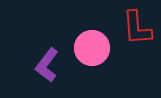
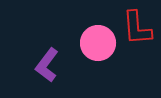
pink circle: moved 6 px right, 5 px up
